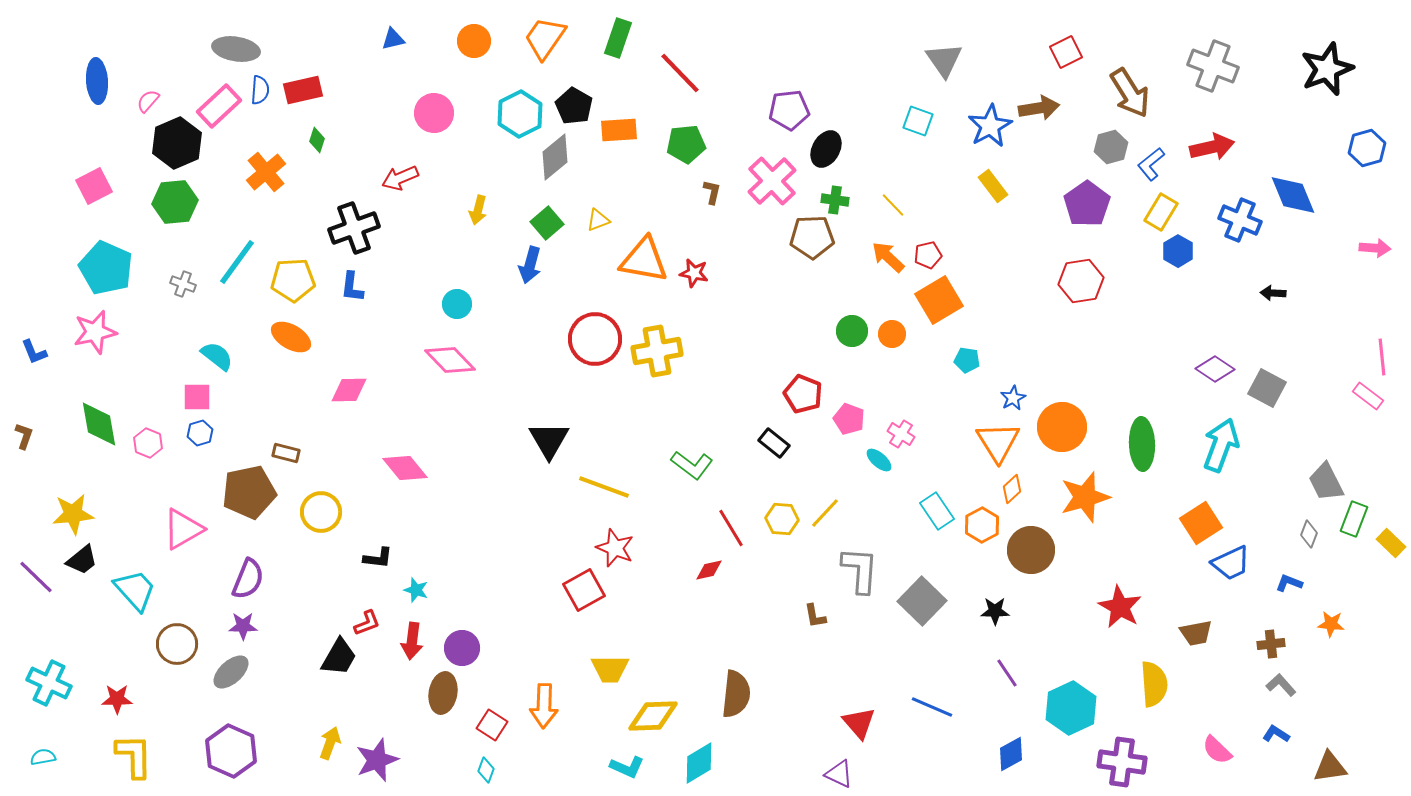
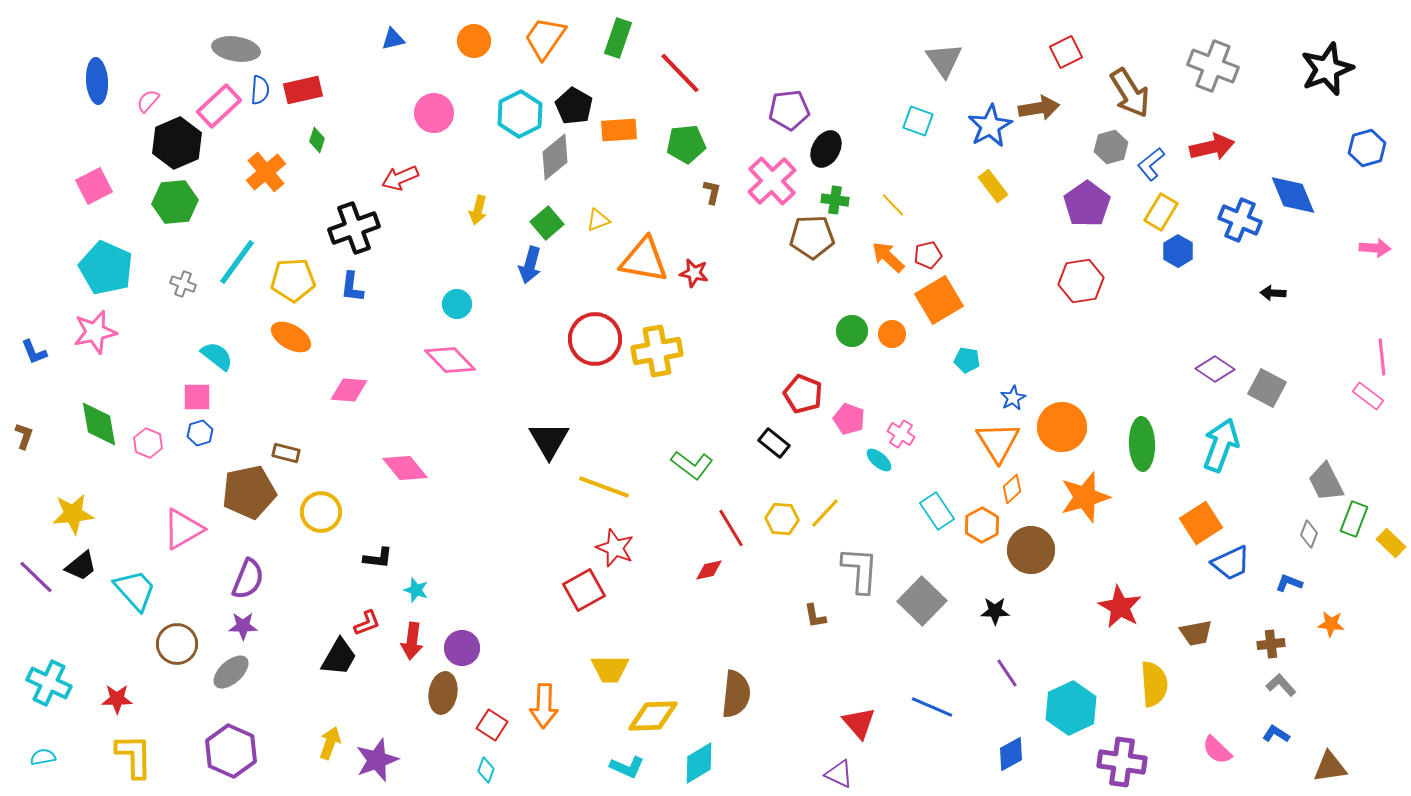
pink diamond at (349, 390): rotated 6 degrees clockwise
black trapezoid at (82, 560): moved 1 px left, 6 px down
